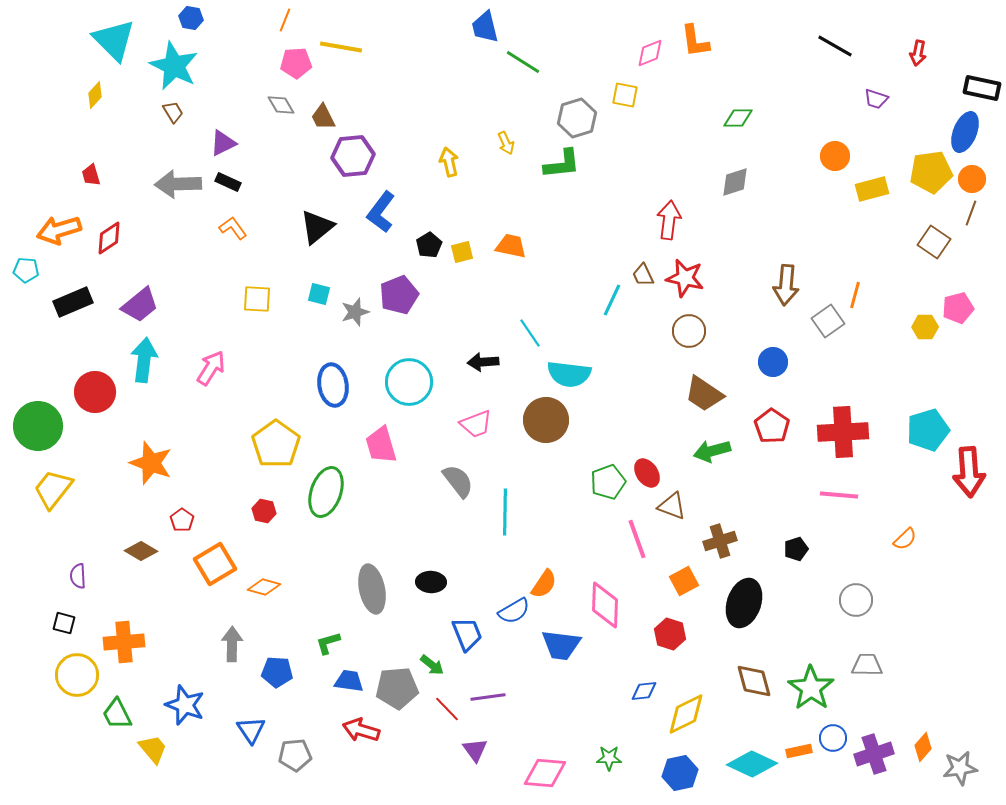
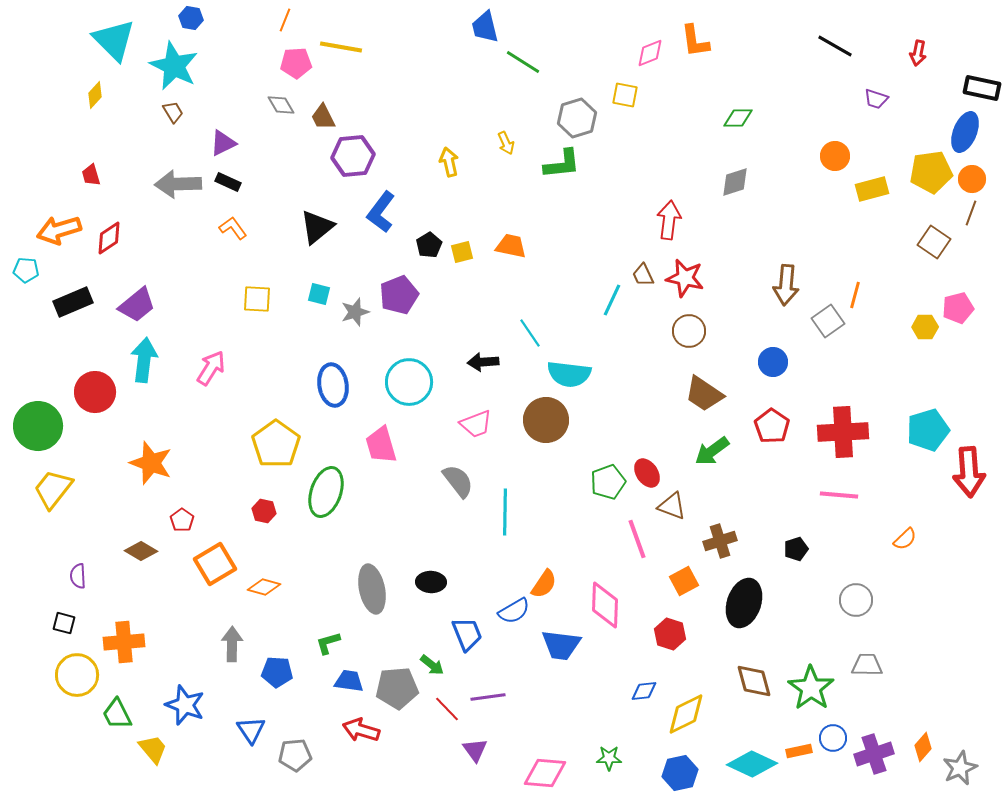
purple trapezoid at (140, 305): moved 3 px left
green arrow at (712, 451): rotated 21 degrees counterclockwise
gray star at (960, 768): rotated 16 degrees counterclockwise
